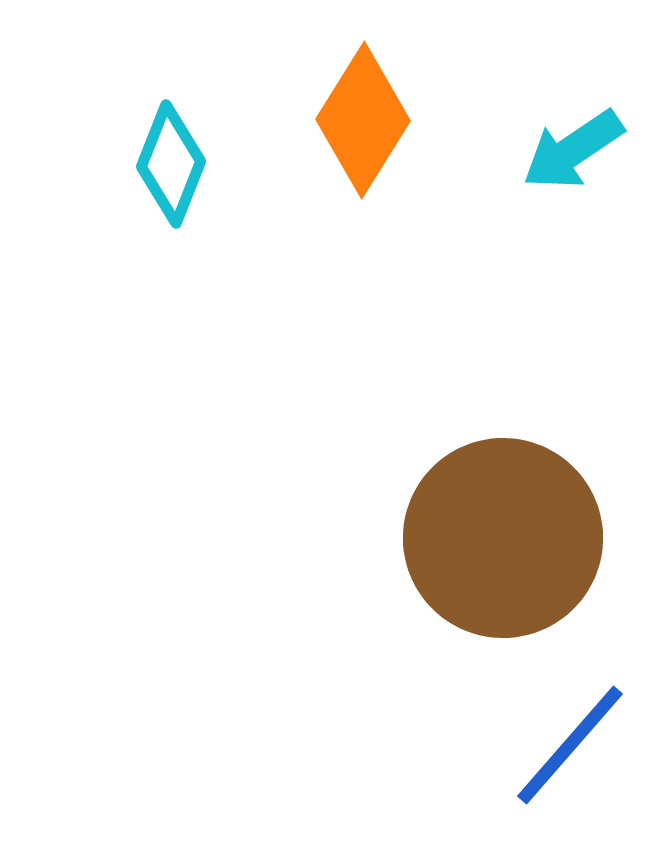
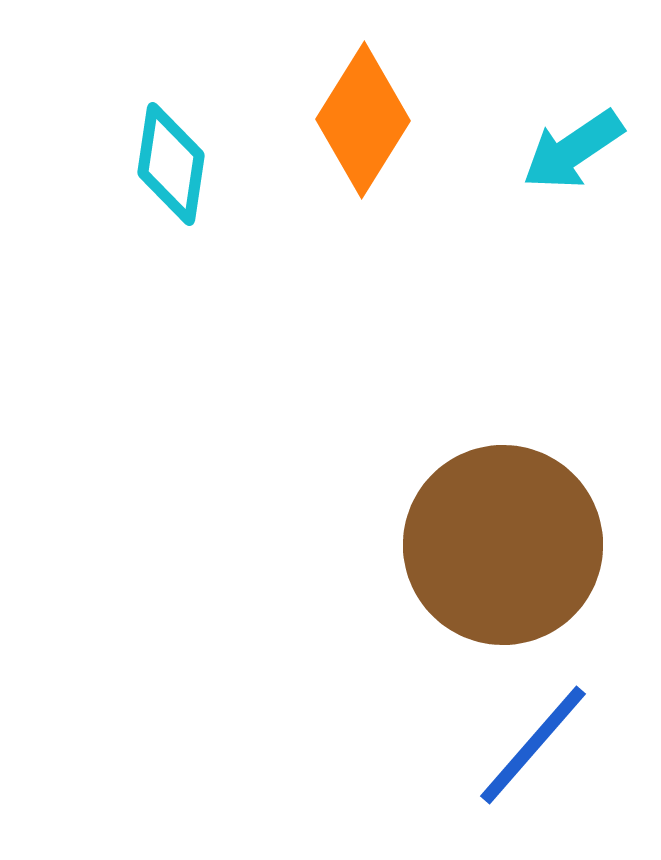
cyan diamond: rotated 13 degrees counterclockwise
brown circle: moved 7 px down
blue line: moved 37 px left
